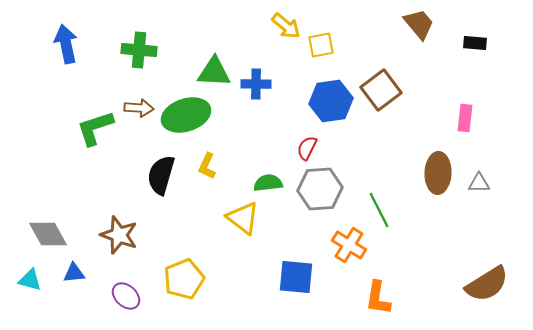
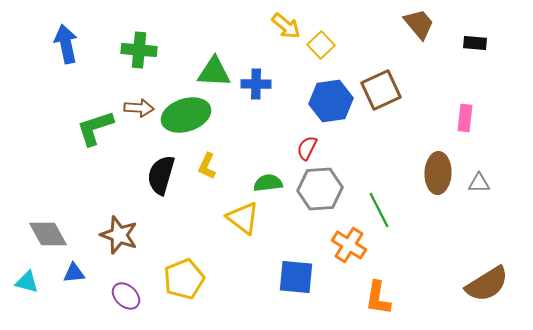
yellow square: rotated 32 degrees counterclockwise
brown square: rotated 12 degrees clockwise
cyan triangle: moved 3 px left, 2 px down
